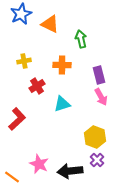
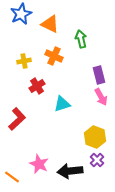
orange cross: moved 8 px left, 9 px up; rotated 24 degrees clockwise
